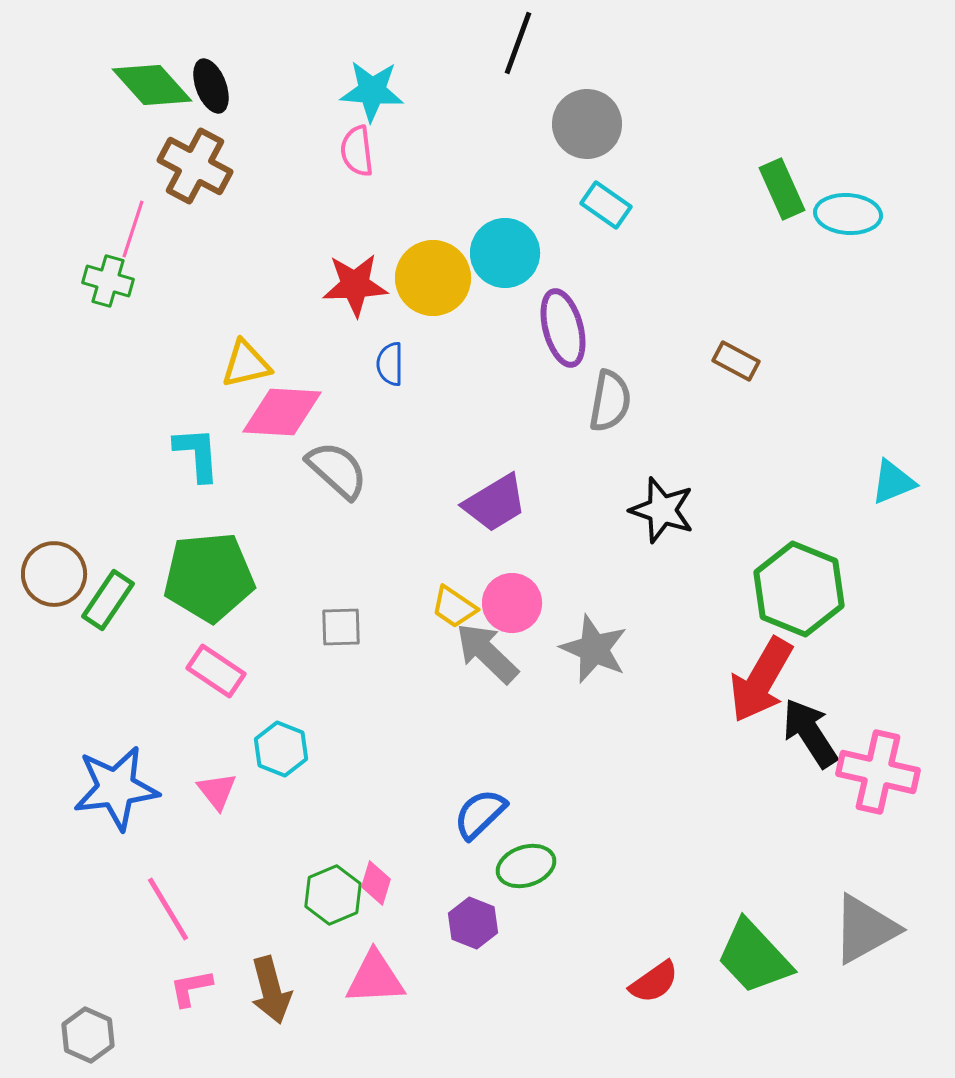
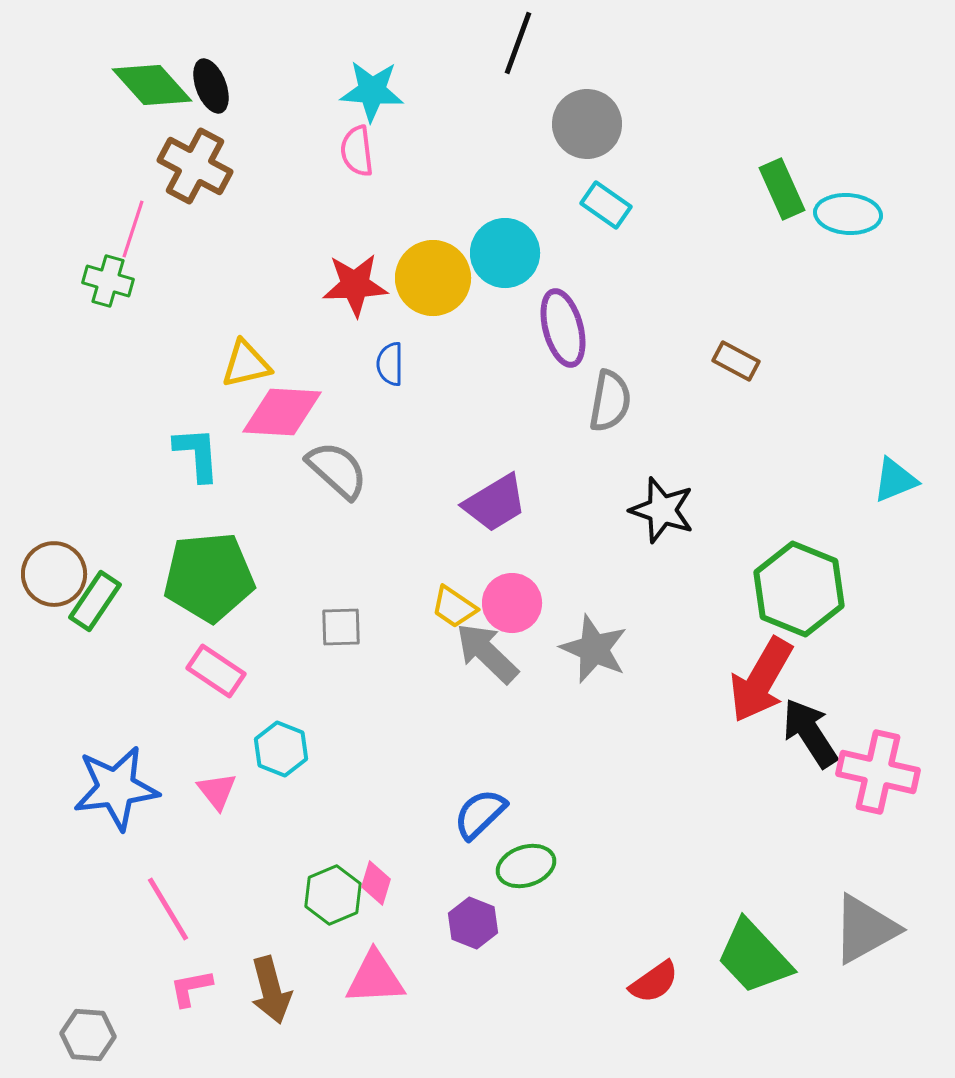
cyan triangle at (893, 482): moved 2 px right, 2 px up
green rectangle at (108, 600): moved 13 px left, 1 px down
gray hexagon at (88, 1035): rotated 20 degrees counterclockwise
